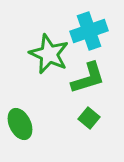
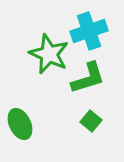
green square: moved 2 px right, 3 px down
